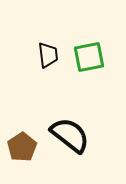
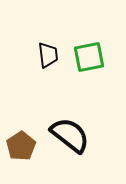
brown pentagon: moved 1 px left, 1 px up
